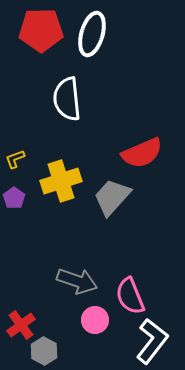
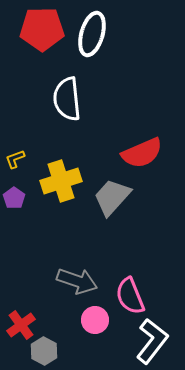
red pentagon: moved 1 px right, 1 px up
